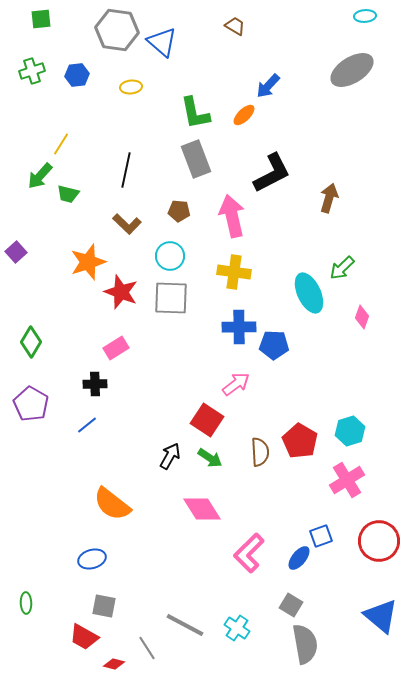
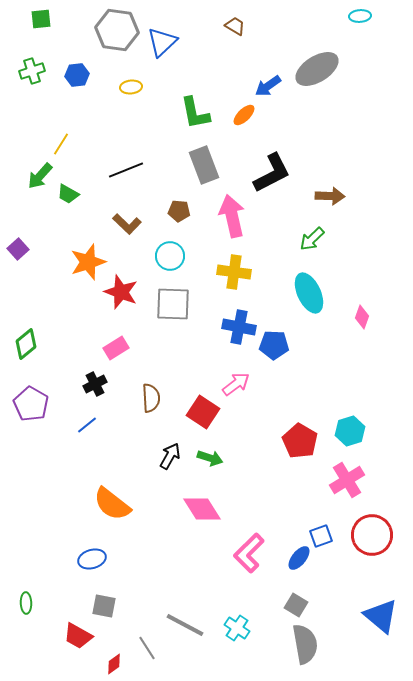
cyan ellipse at (365, 16): moved 5 px left
blue triangle at (162, 42): rotated 36 degrees clockwise
gray ellipse at (352, 70): moved 35 px left, 1 px up
blue arrow at (268, 86): rotated 12 degrees clockwise
gray rectangle at (196, 159): moved 8 px right, 6 px down
black line at (126, 170): rotated 56 degrees clockwise
green trapezoid at (68, 194): rotated 15 degrees clockwise
brown arrow at (329, 198): moved 1 px right, 2 px up; rotated 76 degrees clockwise
purple square at (16, 252): moved 2 px right, 3 px up
green arrow at (342, 268): moved 30 px left, 29 px up
gray square at (171, 298): moved 2 px right, 6 px down
blue cross at (239, 327): rotated 12 degrees clockwise
green diamond at (31, 342): moved 5 px left, 2 px down; rotated 20 degrees clockwise
black cross at (95, 384): rotated 25 degrees counterclockwise
red square at (207, 420): moved 4 px left, 8 px up
brown semicircle at (260, 452): moved 109 px left, 54 px up
green arrow at (210, 458): rotated 15 degrees counterclockwise
red circle at (379, 541): moved 7 px left, 6 px up
gray square at (291, 605): moved 5 px right
red trapezoid at (84, 637): moved 6 px left, 1 px up
red diamond at (114, 664): rotated 50 degrees counterclockwise
